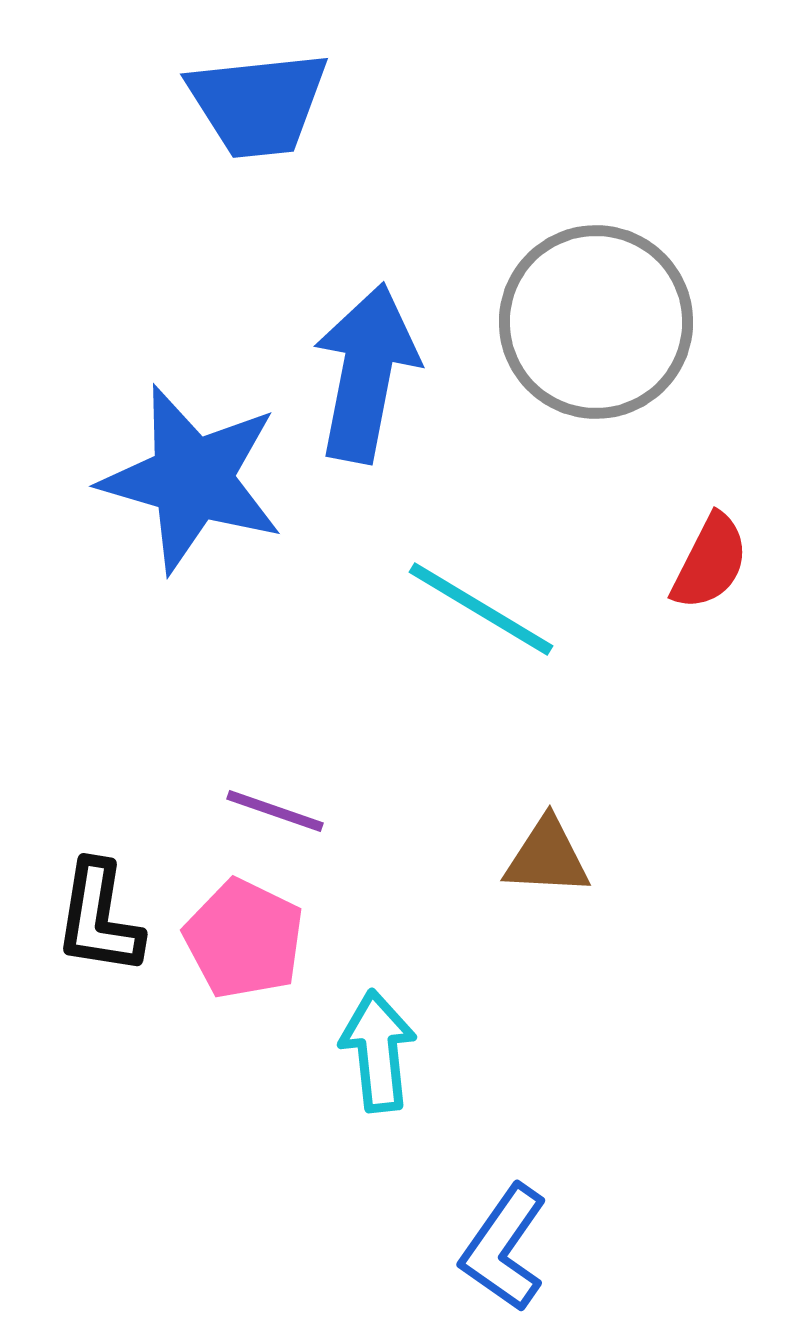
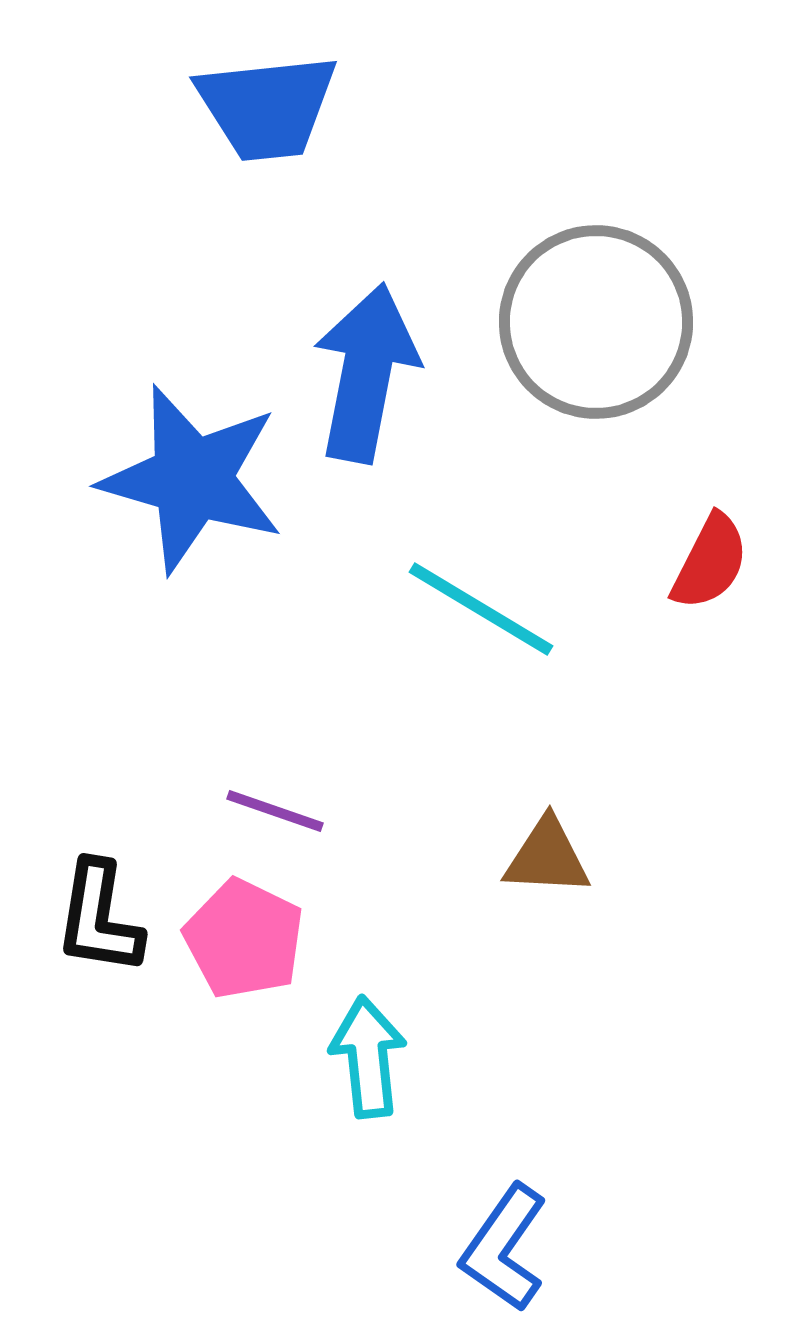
blue trapezoid: moved 9 px right, 3 px down
cyan arrow: moved 10 px left, 6 px down
